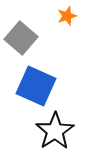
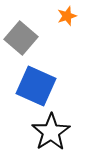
black star: moved 4 px left, 1 px down
